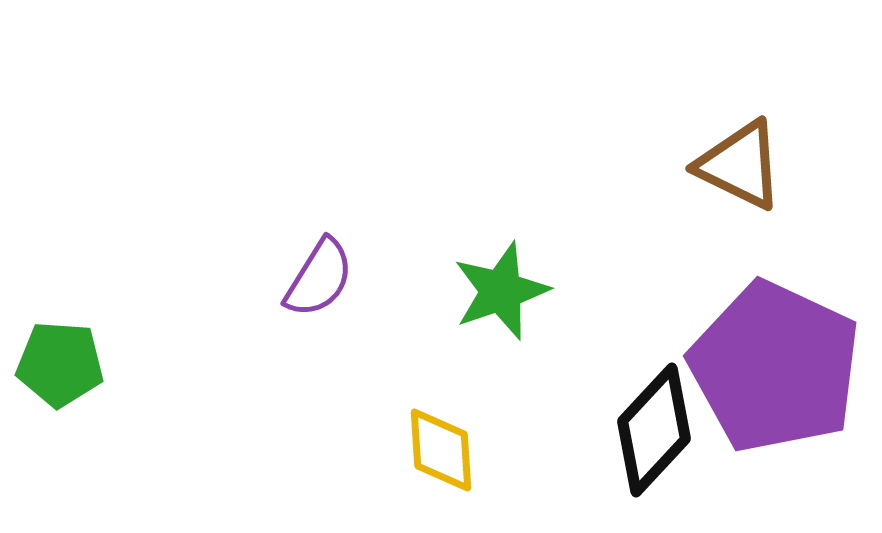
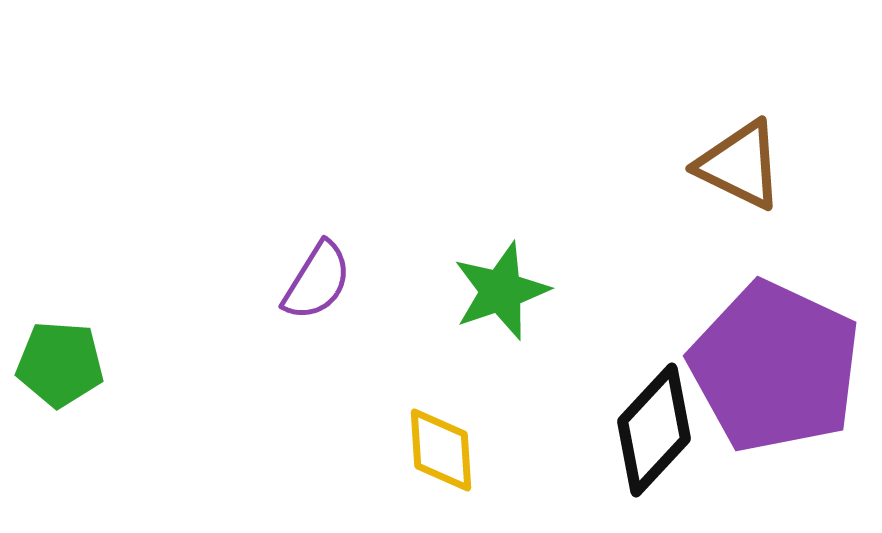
purple semicircle: moved 2 px left, 3 px down
